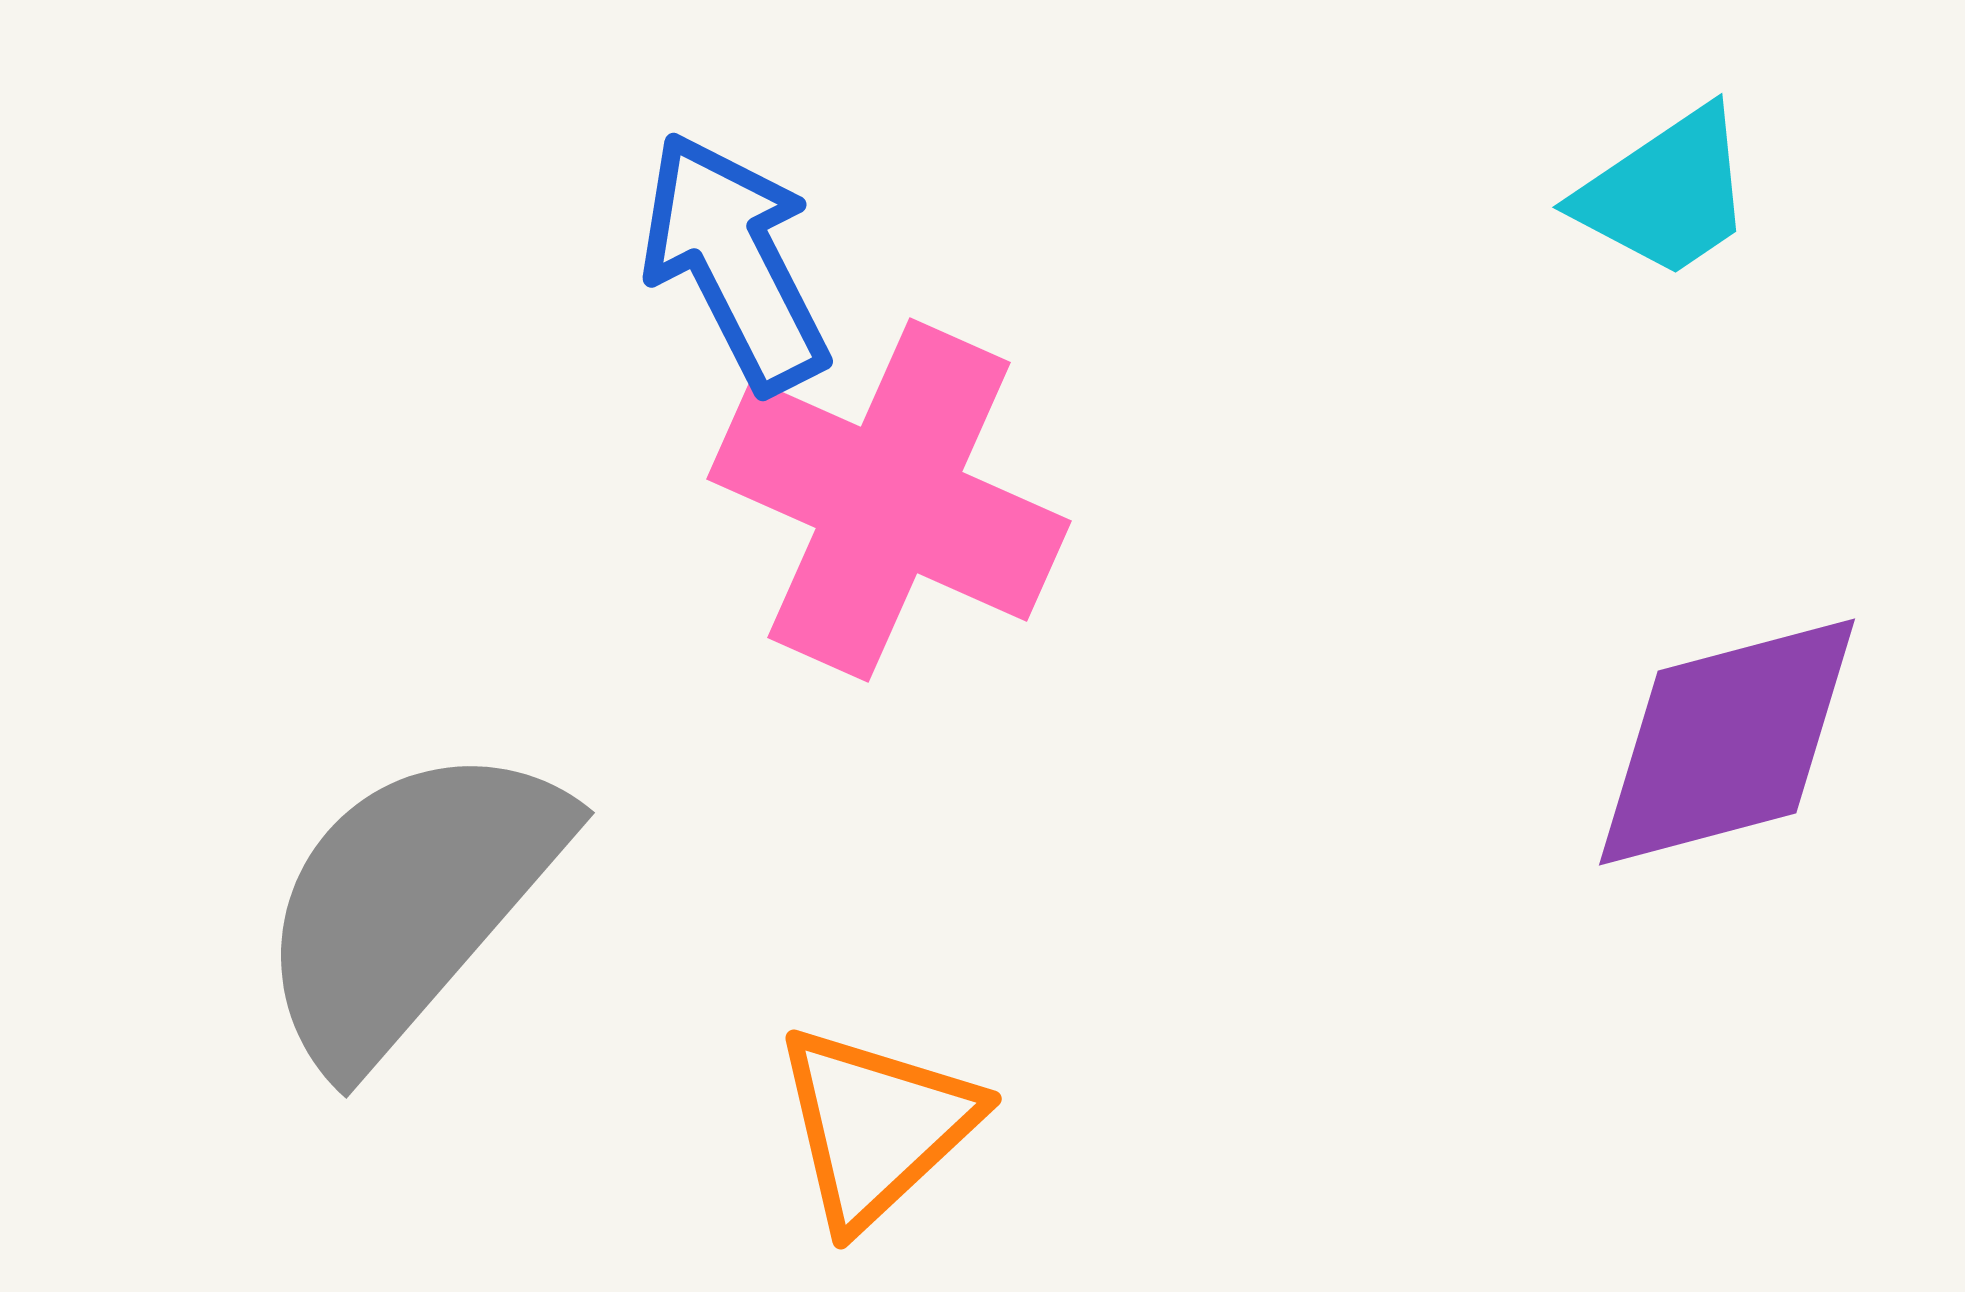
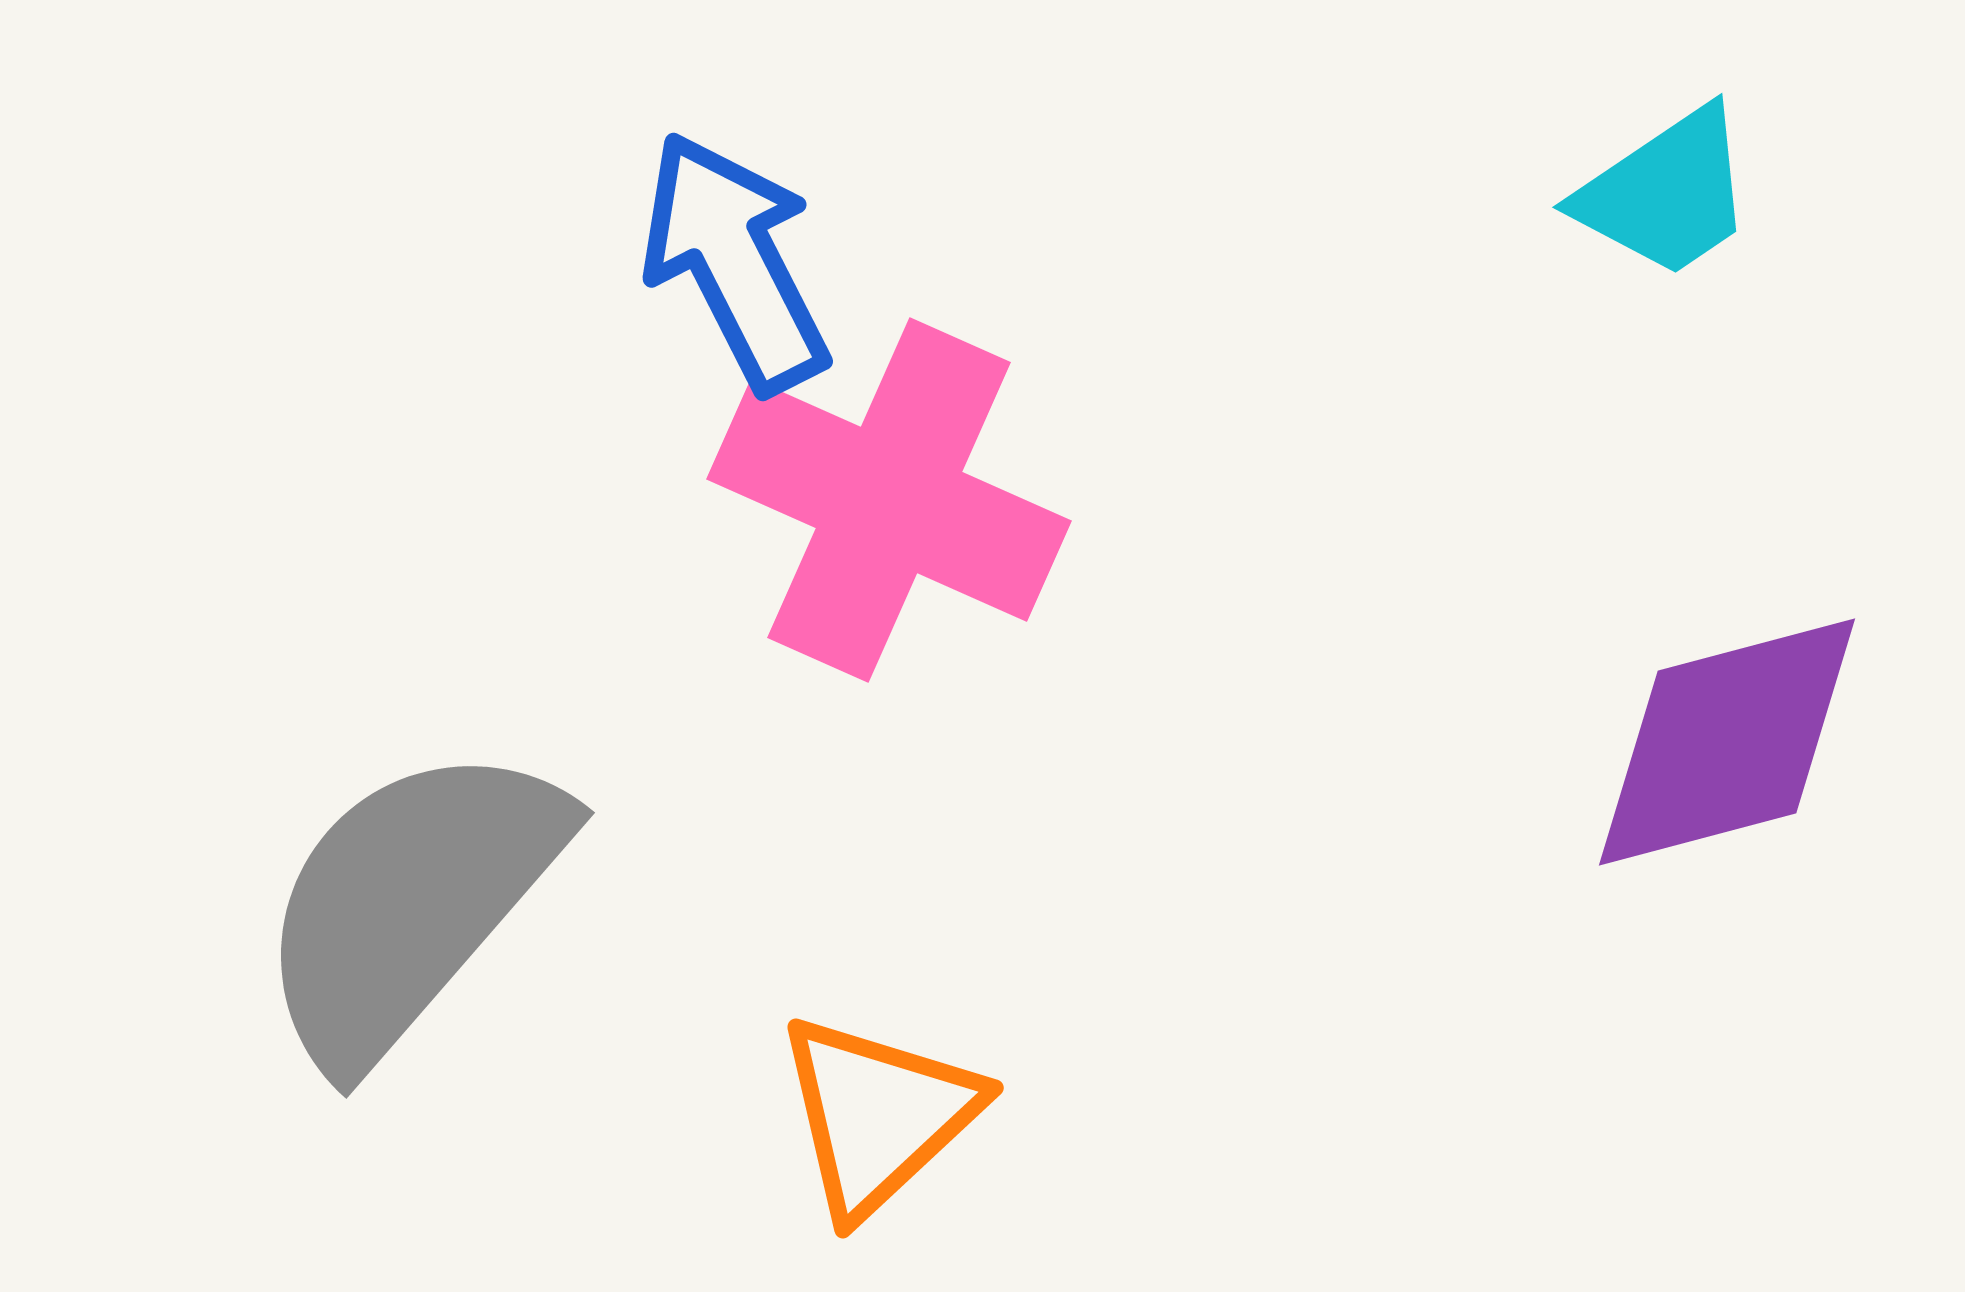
orange triangle: moved 2 px right, 11 px up
